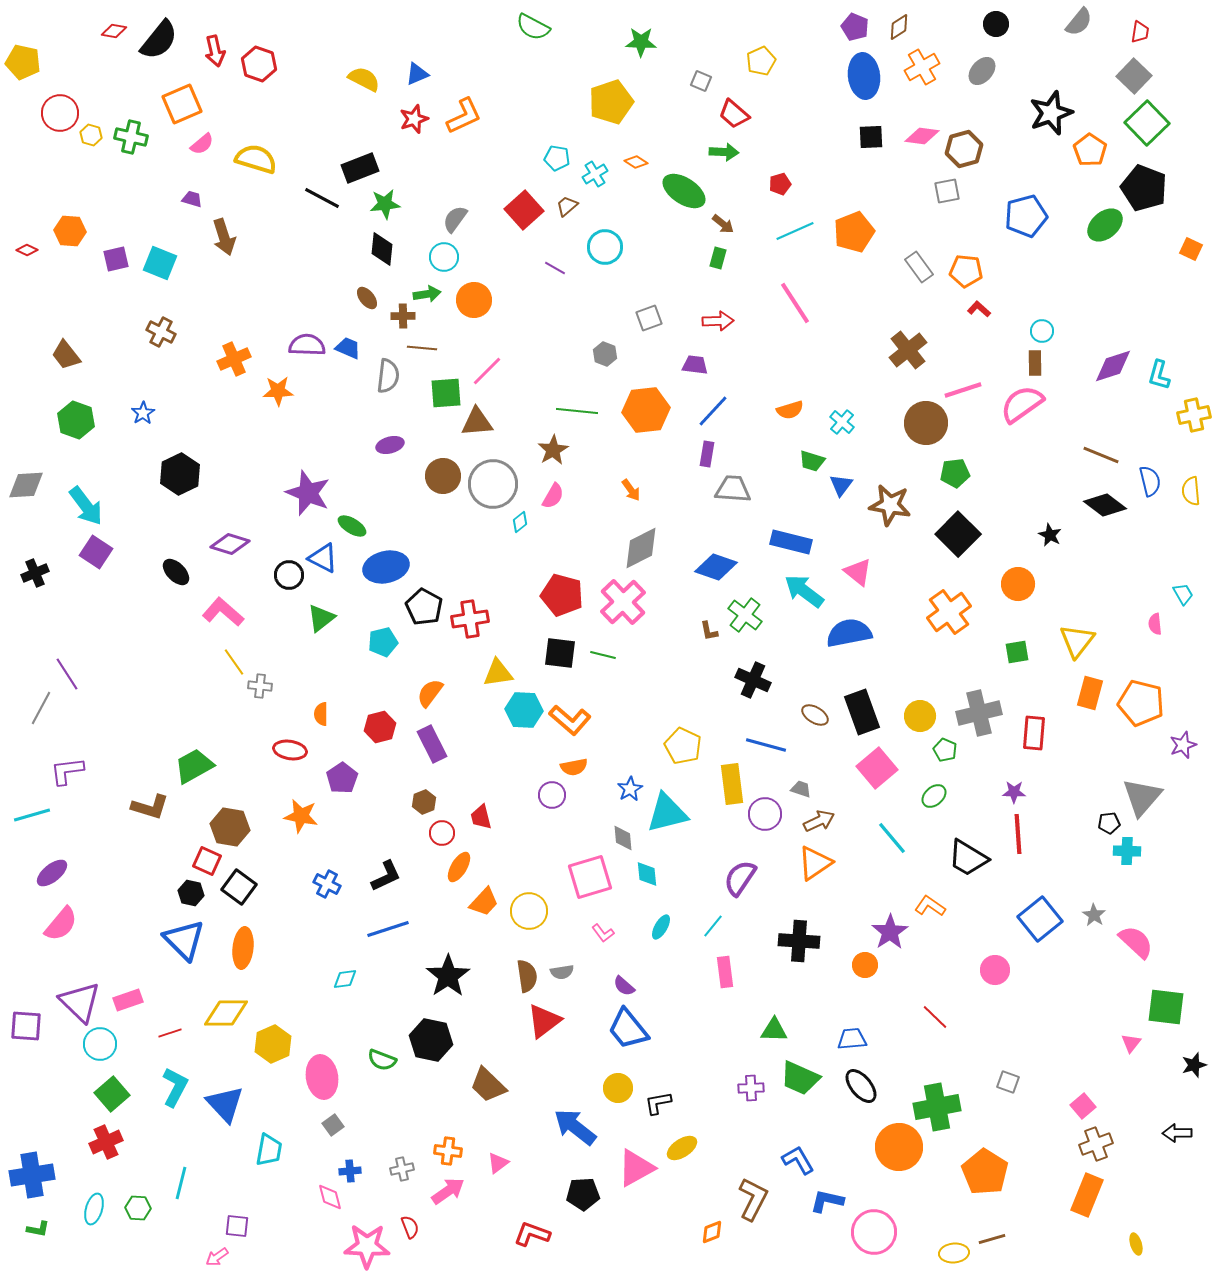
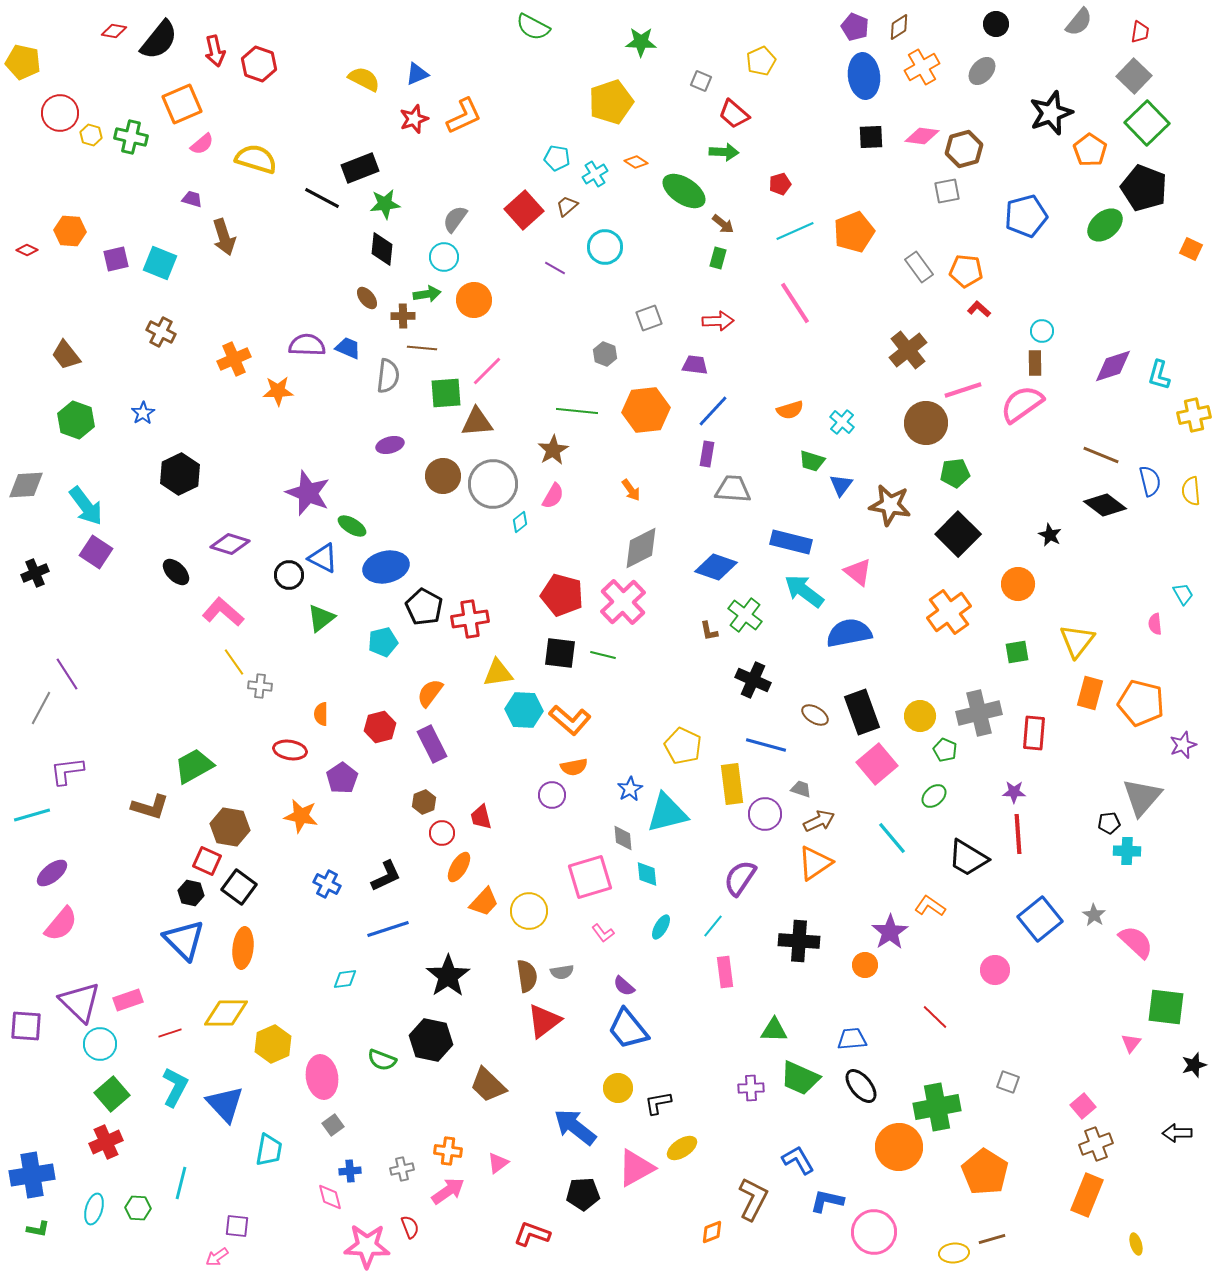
pink square at (877, 768): moved 4 px up
